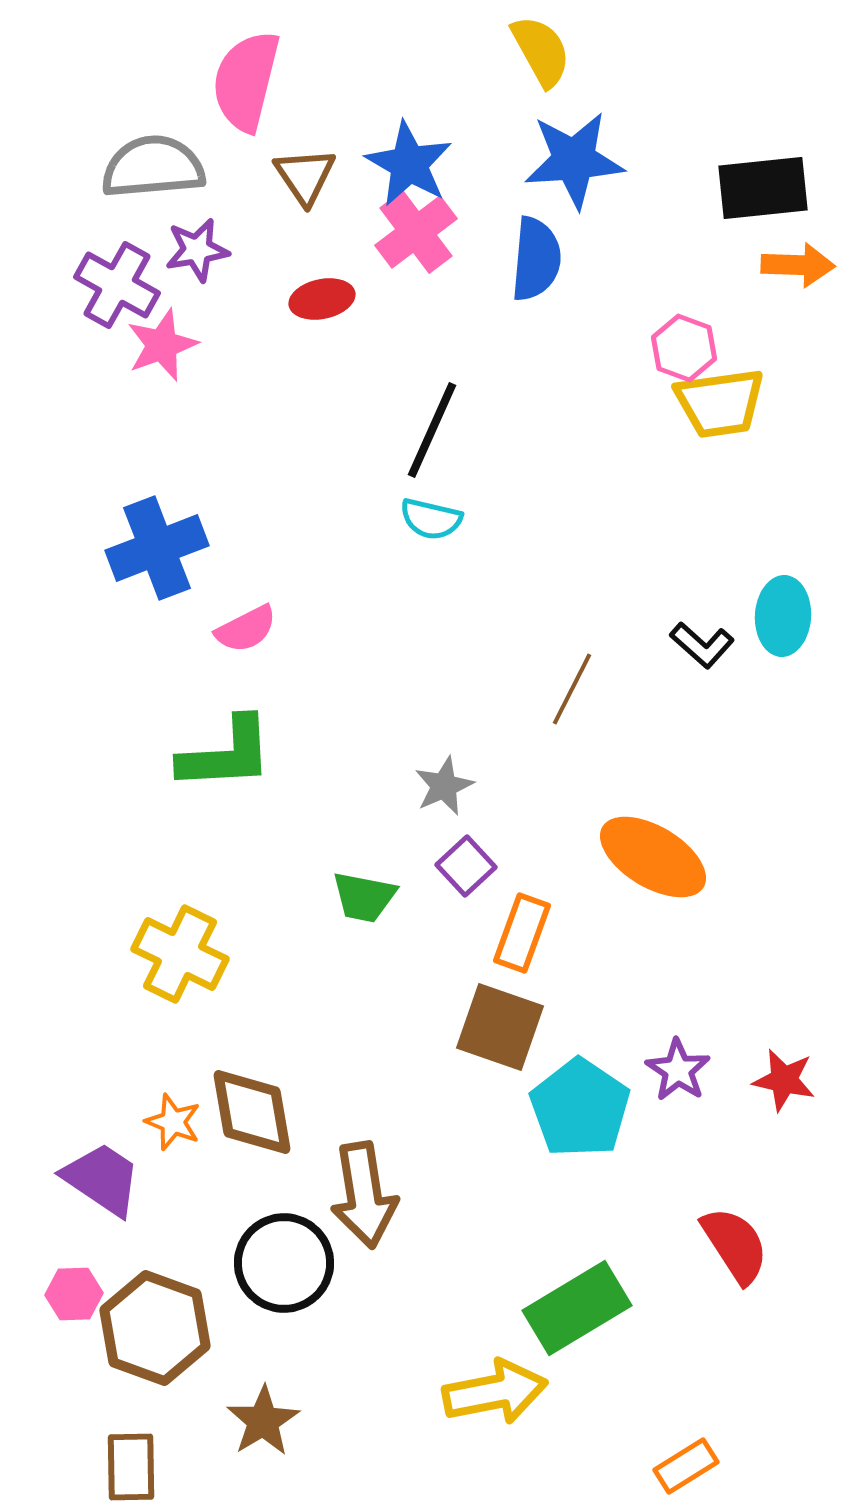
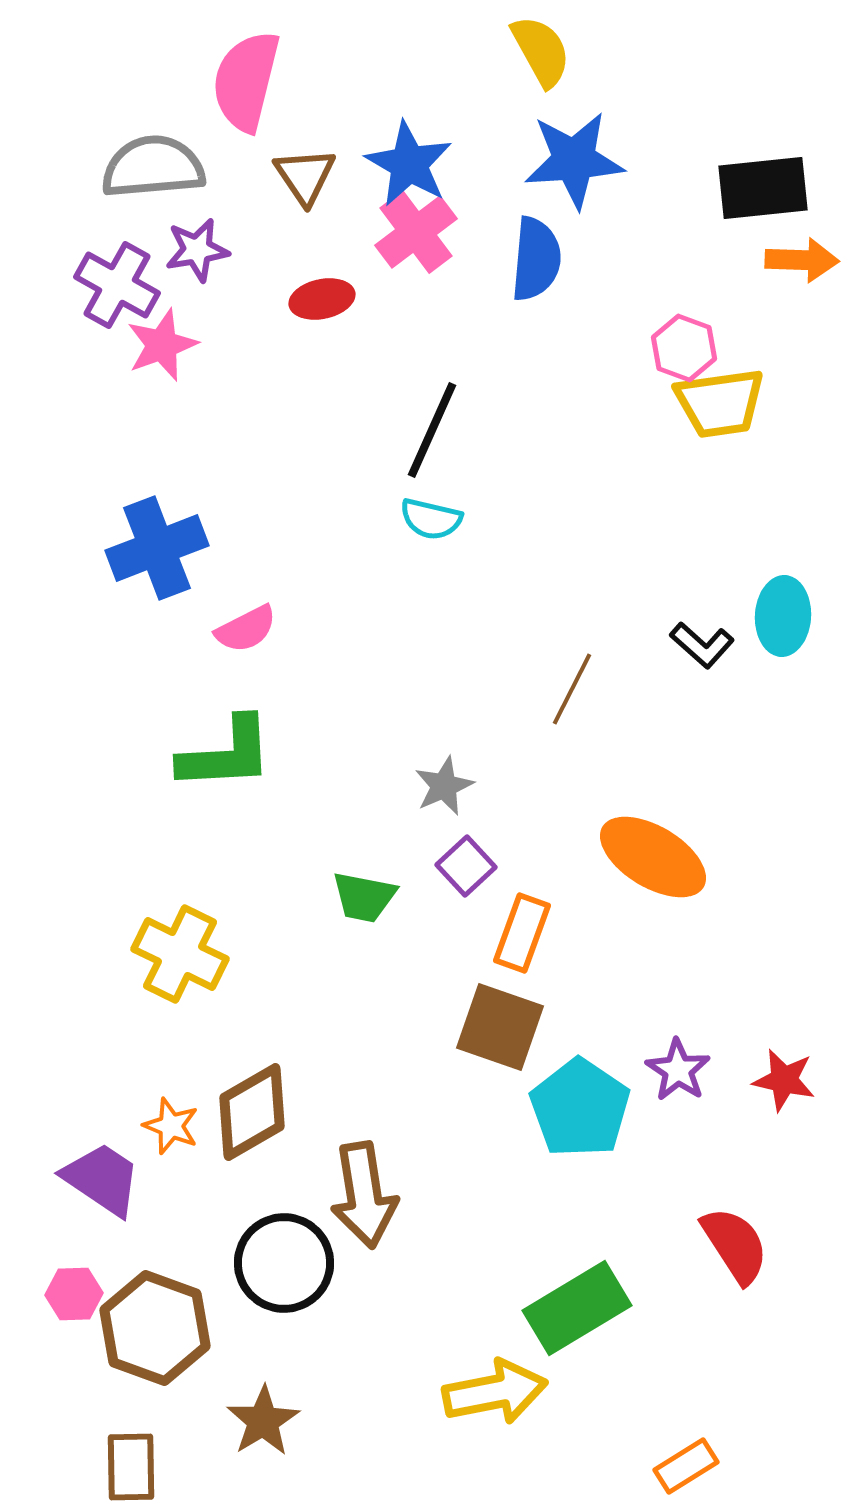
orange arrow at (798, 265): moved 4 px right, 5 px up
brown diamond at (252, 1112): rotated 70 degrees clockwise
orange star at (173, 1122): moved 2 px left, 4 px down
